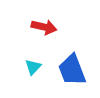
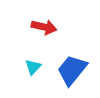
blue trapezoid: rotated 60 degrees clockwise
